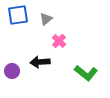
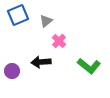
blue square: rotated 15 degrees counterclockwise
gray triangle: moved 2 px down
black arrow: moved 1 px right
green L-shape: moved 3 px right, 7 px up
